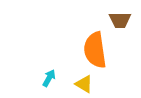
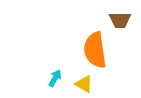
cyan arrow: moved 6 px right
